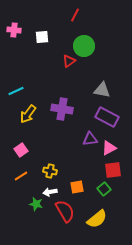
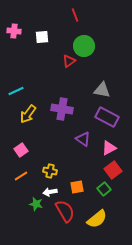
red line: rotated 48 degrees counterclockwise
pink cross: moved 1 px down
purple triangle: moved 7 px left; rotated 42 degrees clockwise
red square: rotated 30 degrees counterclockwise
